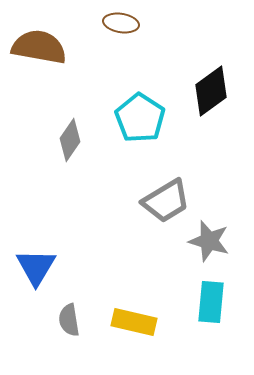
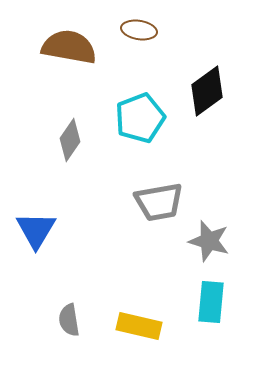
brown ellipse: moved 18 px right, 7 px down
brown semicircle: moved 30 px right
black diamond: moved 4 px left
cyan pentagon: rotated 18 degrees clockwise
gray trapezoid: moved 7 px left, 1 px down; rotated 21 degrees clockwise
blue triangle: moved 37 px up
yellow rectangle: moved 5 px right, 4 px down
